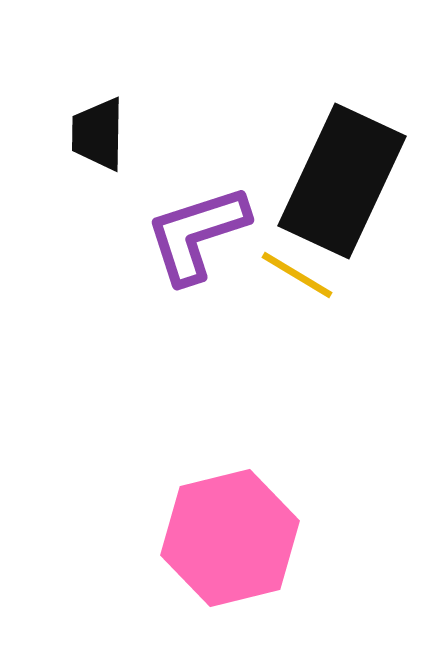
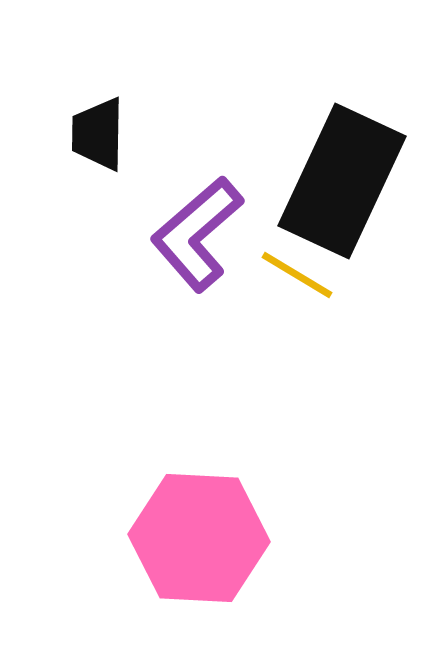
purple L-shape: rotated 23 degrees counterclockwise
pink hexagon: moved 31 px left; rotated 17 degrees clockwise
